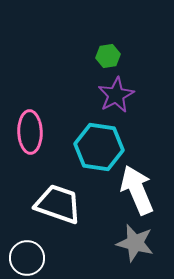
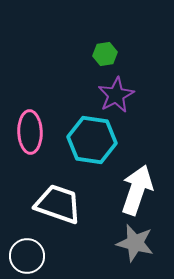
green hexagon: moved 3 px left, 2 px up
cyan hexagon: moved 7 px left, 7 px up
white arrow: rotated 42 degrees clockwise
white circle: moved 2 px up
